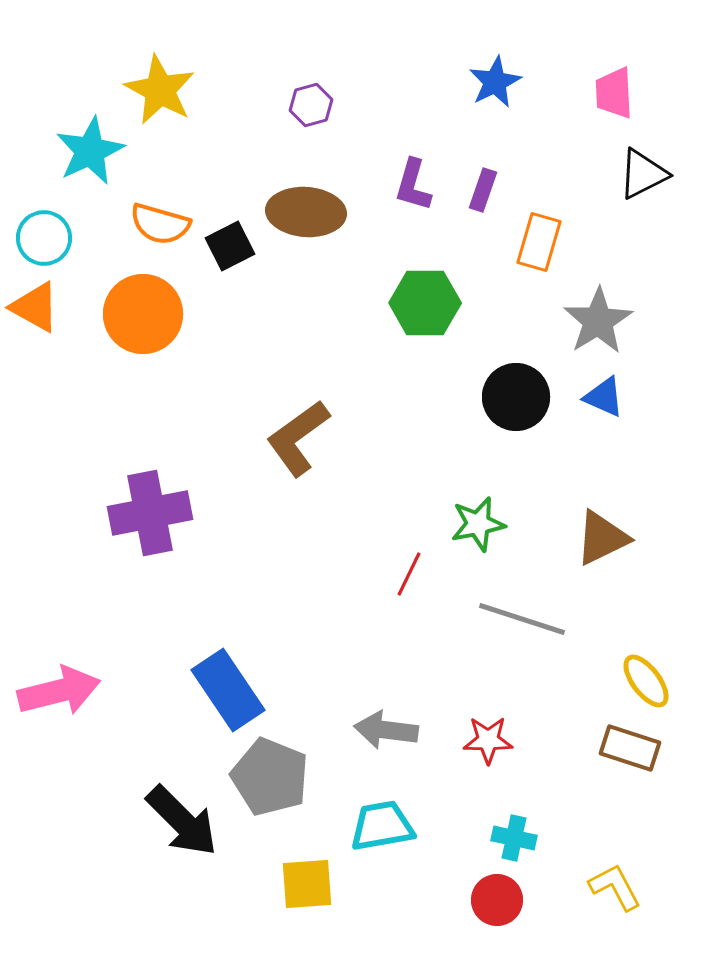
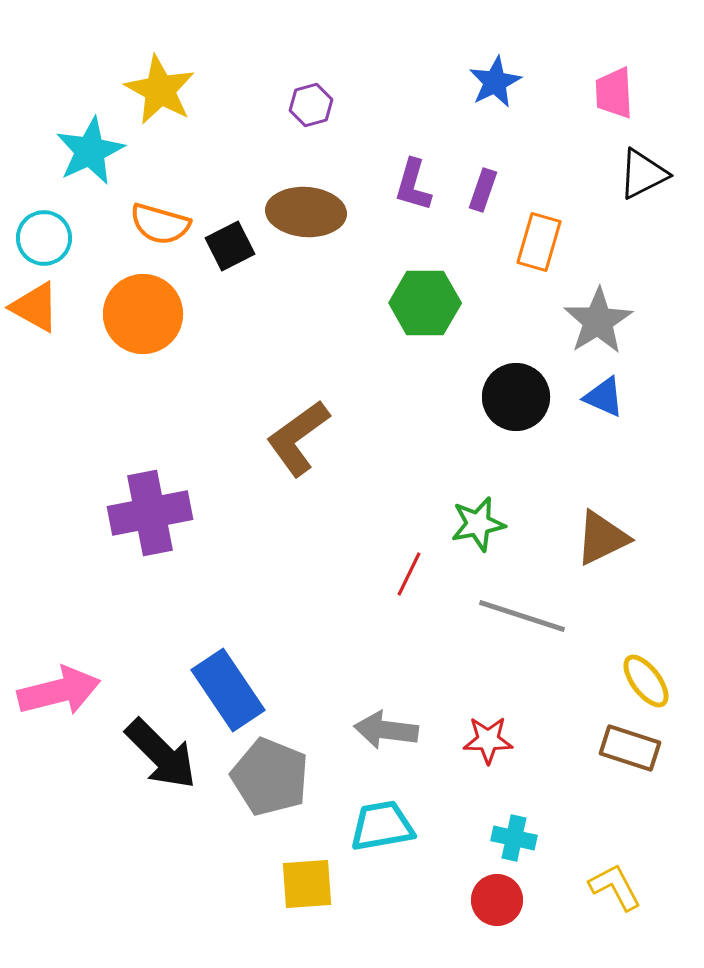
gray line: moved 3 px up
black arrow: moved 21 px left, 67 px up
